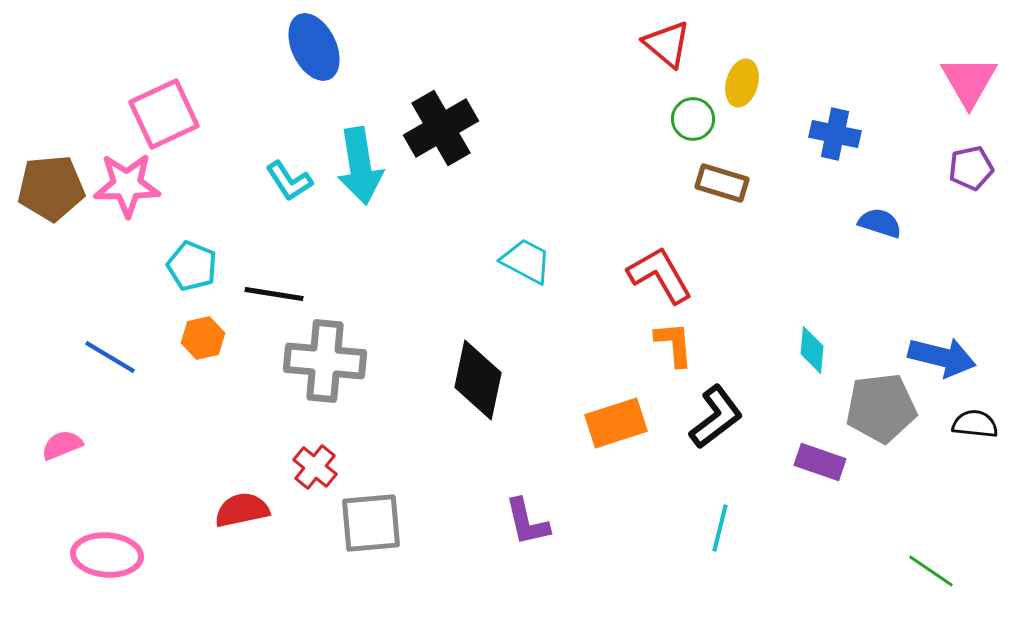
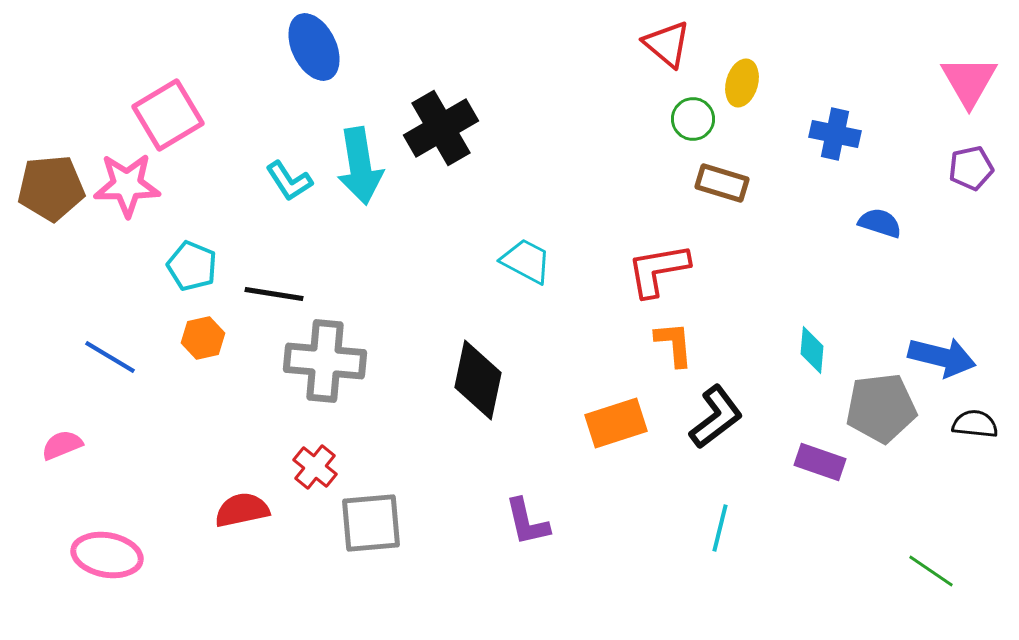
pink square: moved 4 px right, 1 px down; rotated 6 degrees counterclockwise
red L-shape: moved 2 px left, 5 px up; rotated 70 degrees counterclockwise
pink ellipse: rotated 6 degrees clockwise
